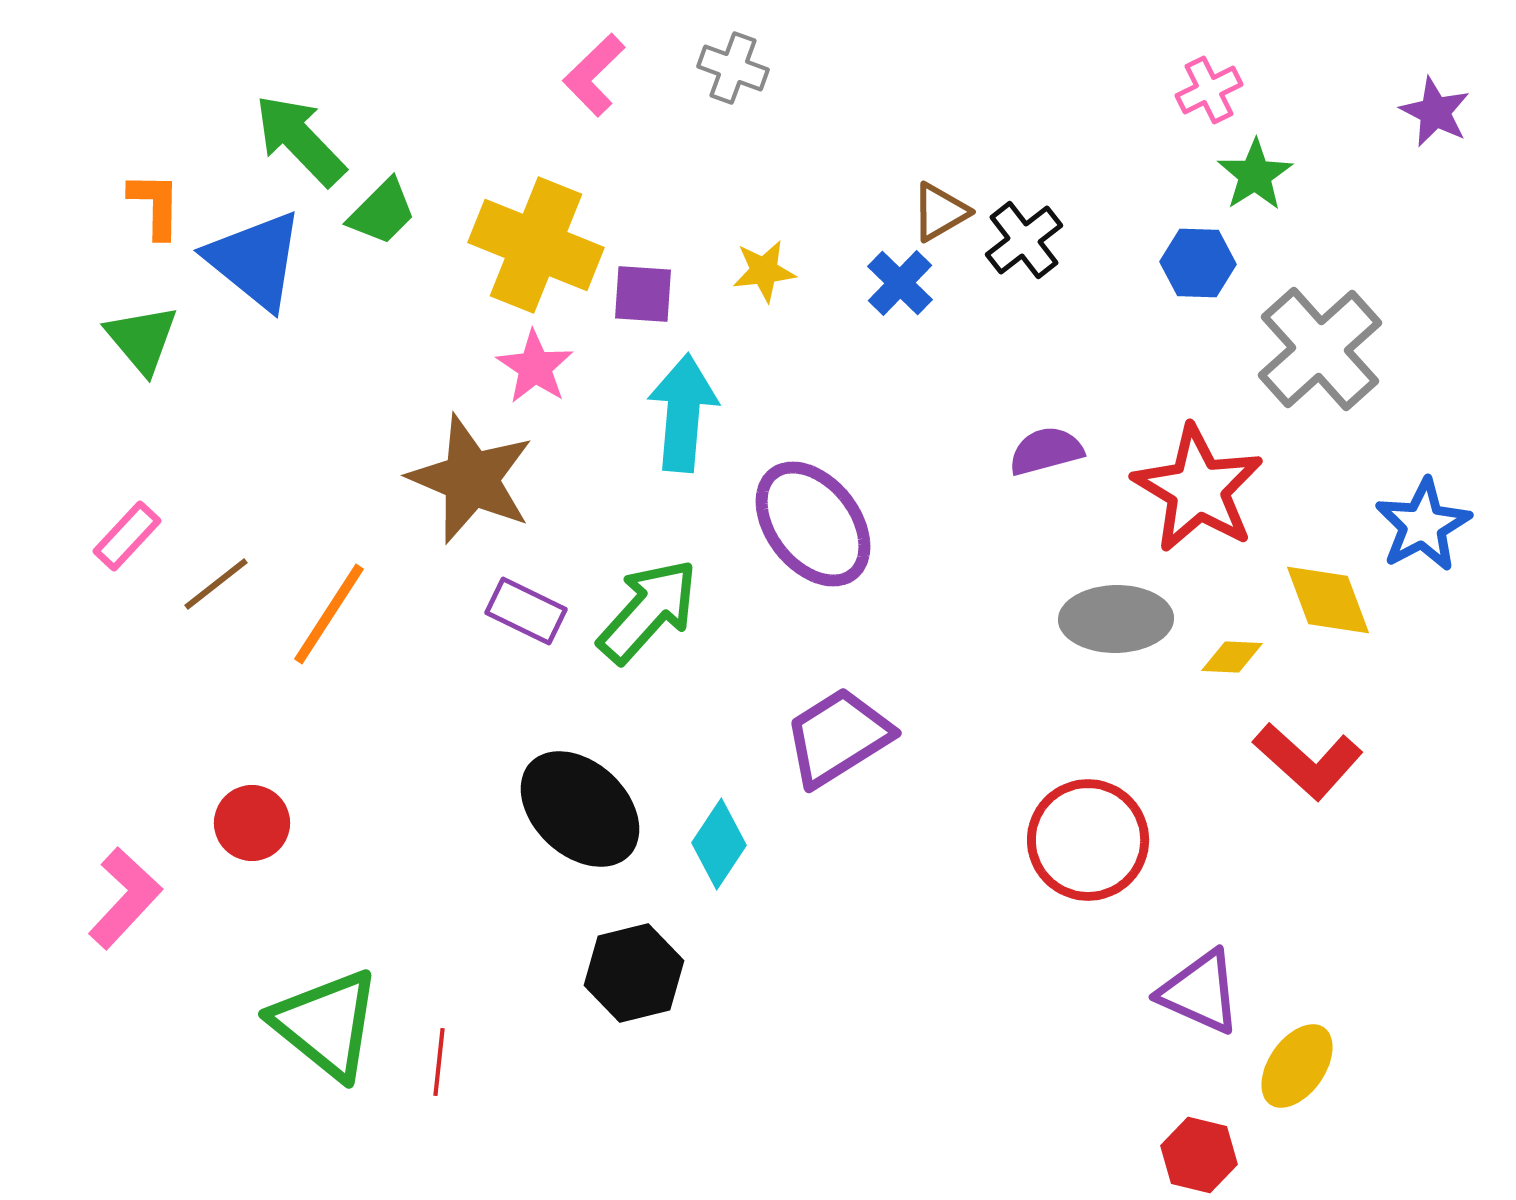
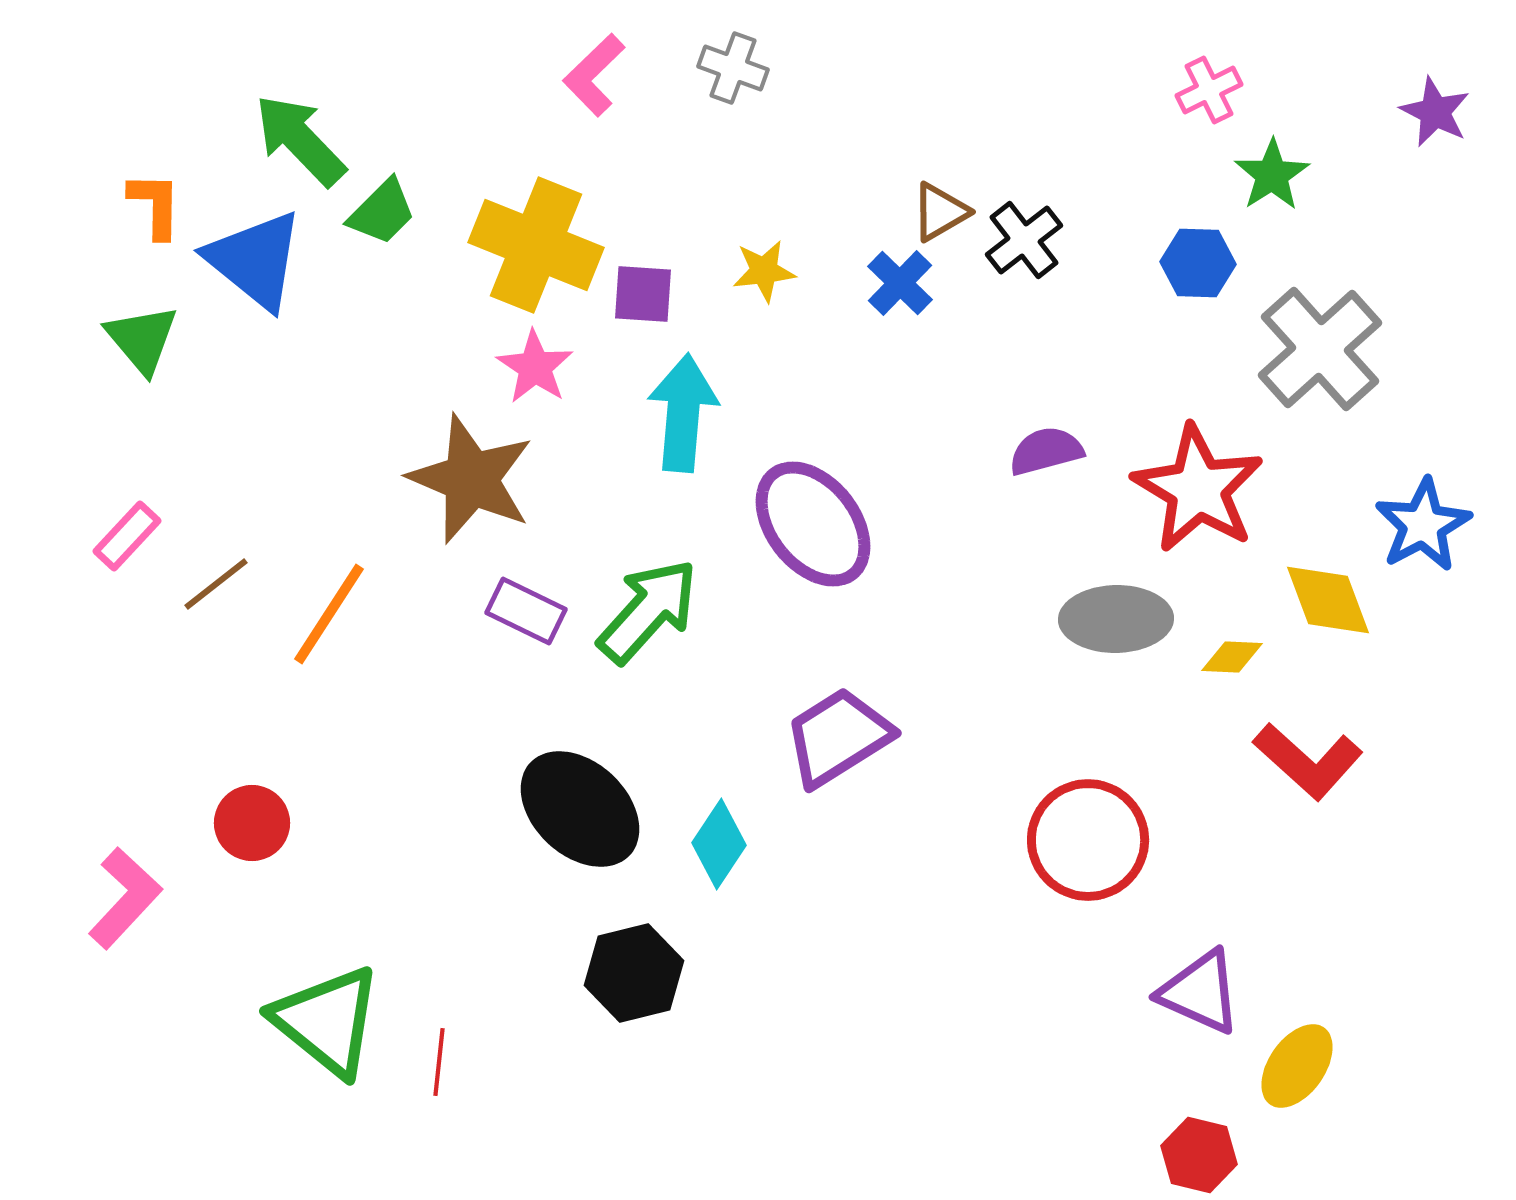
green star at (1255, 175): moved 17 px right
green triangle at (326, 1024): moved 1 px right, 3 px up
